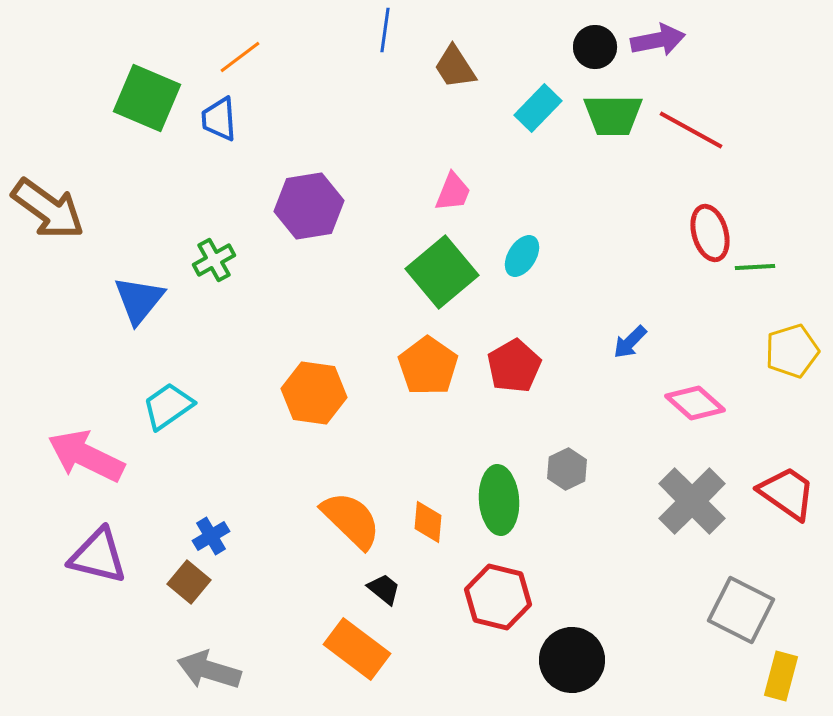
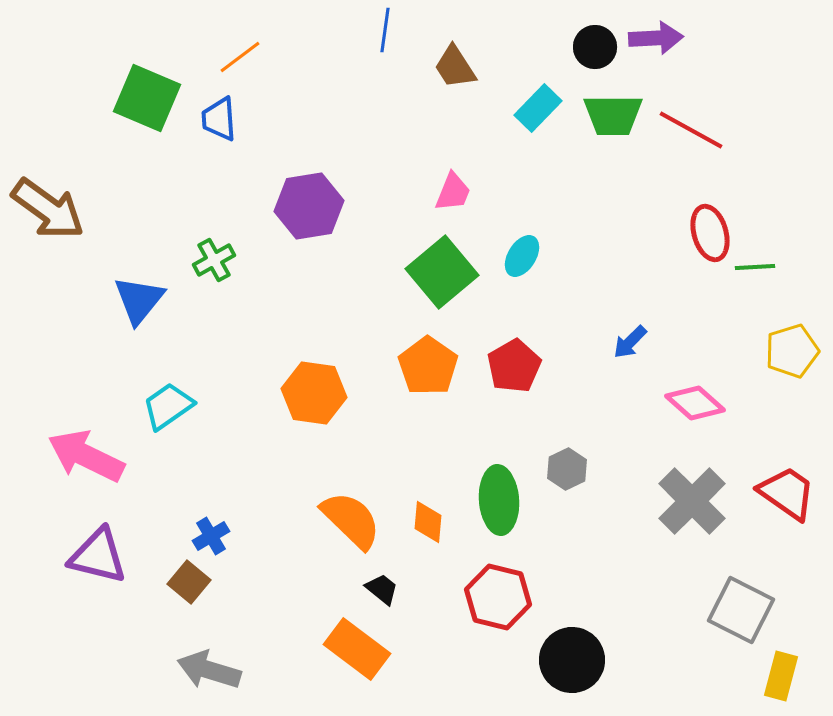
purple arrow at (658, 40): moved 2 px left, 2 px up; rotated 8 degrees clockwise
black trapezoid at (384, 589): moved 2 px left
